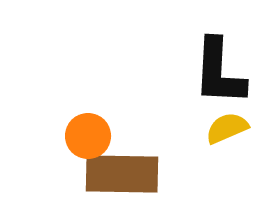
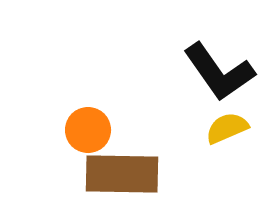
black L-shape: rotated 38 degrees counterclockwise
orange circle: moved 6 px up
